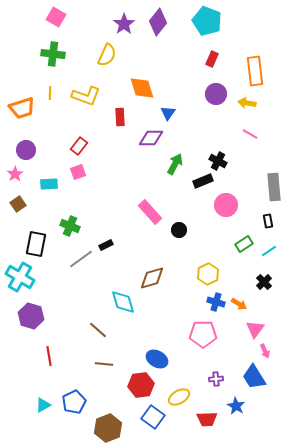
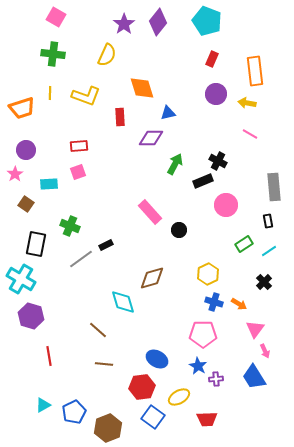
blue triangle at (168, 113): rotated 42 degrees clockwise
red rectangle at (79, 146): rotated 48 degrees clockwise
brown square at (18, 204): moved 8 px right; rotated 21 degrees counterclockwise
cyan cross at (20, 277): moved 1 px right, 2 px down
blue cross at (216, 302): moved 2 px left
red hexagon at (141, 385): moved 1 px right, 2 px down
blue pentagon at (74, 402): moved 10 px down
blue star at (236, 406): moved 38 px left, 40 px up
